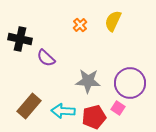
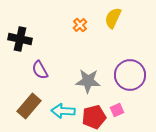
yellow semicircle: moved 3 px up
purple semicircle: moved 6 px left, 12 px down; rotated 18 degrees clockwise
purple circle: moved 8 px up
pink square: moved 1 px left, 2 px down; rotated 32 degrees clockwise
